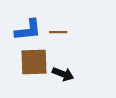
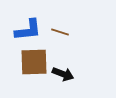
brown line: moved 2 px right; rotated 18 degrees clockwise
